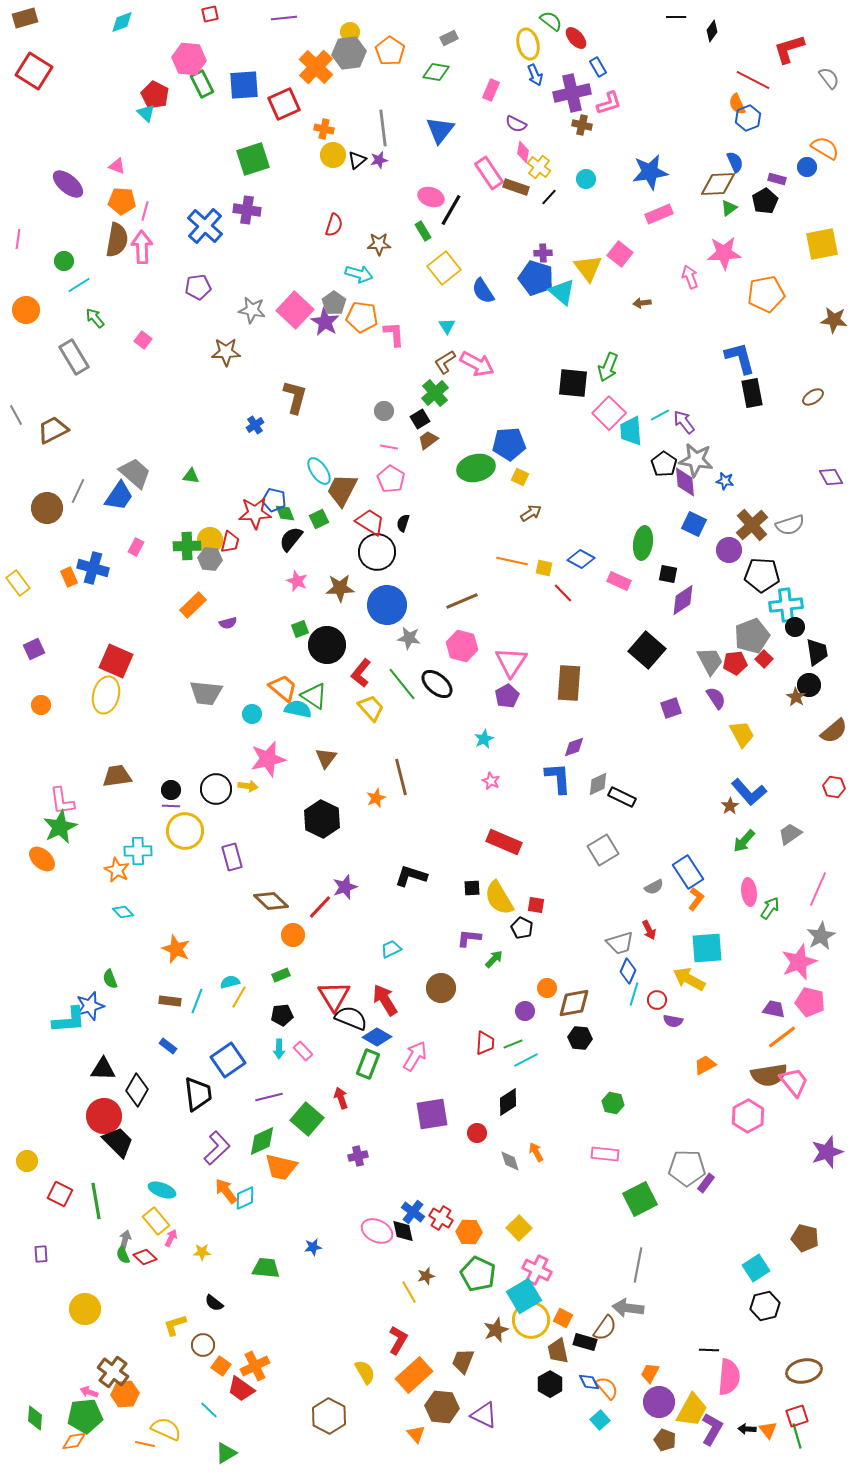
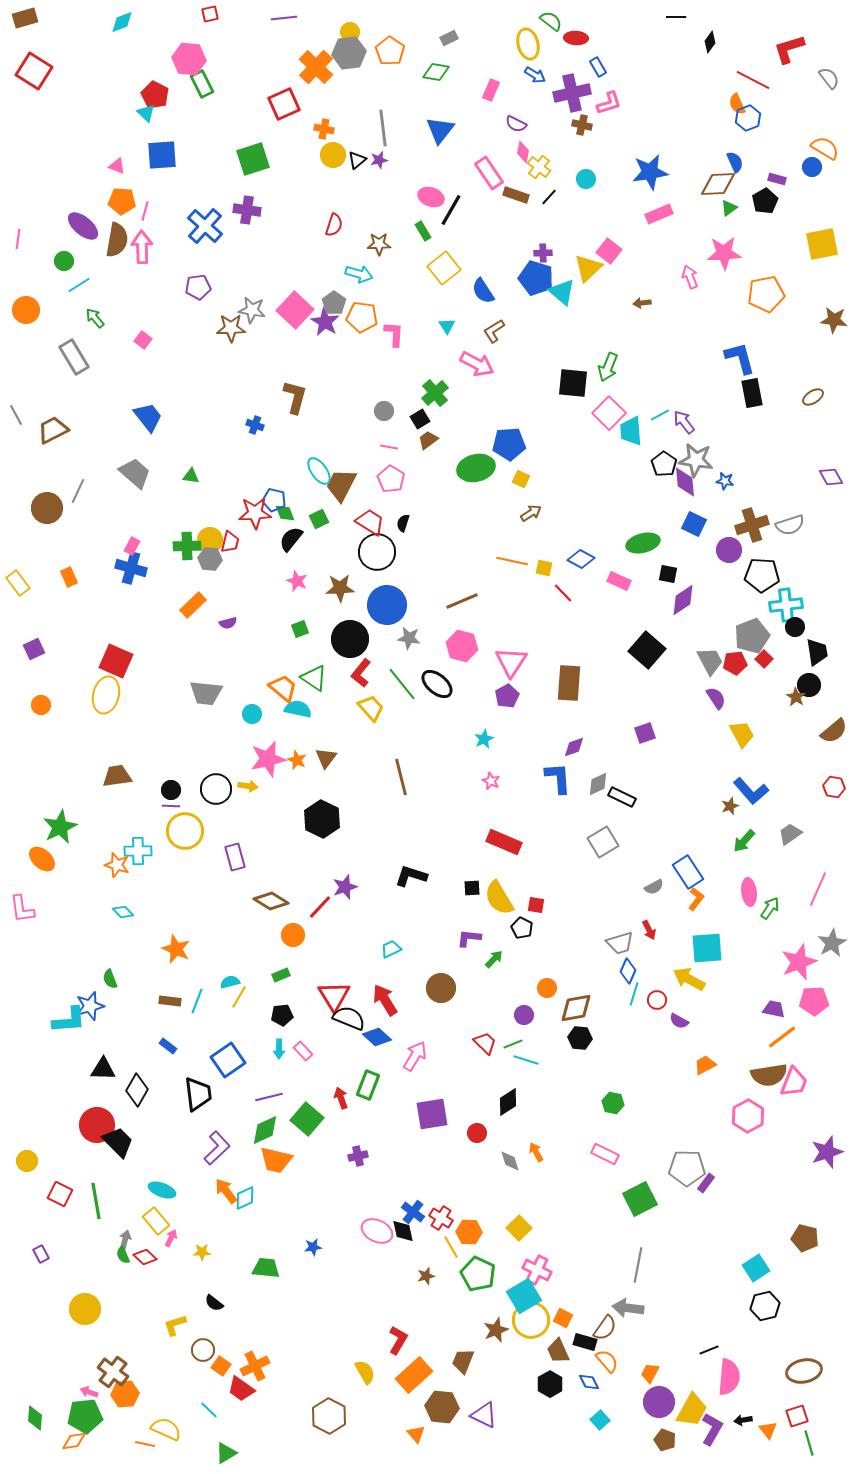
black diamond at (712, 31): moved 2 px left, 11 px down
red ellipse at (576, 38): rotated 45 degrees counterclockwise
blue arrow at (535, 75): rotated 35 degrees counterclockwise
blue square at (244, 85): moved 82 px left, 70 px down
blue circle at (807, 167): moved 5 px right
purple ellipse at (68, 184): moved 15 px right, 42 px down
brown rectangle at (516, 187): moved 8 px down
pink square at (620, 254): moved 11 px left, 3 px up
yellow triangle at (588, 268): rotated 24 degrees clockwise
pink L-shape at (394, 334): rotated 8 degrees clockwise
brown star at (226, 352): moved 5 px right, 24 px up
brown L-shape at (445, 362): moved 49 px right, 31 px up
blue cross at (255, 425): rotated 36 degrees counterclockwise
yellow square at (520, 477): moved 1 px right, 2 px down
brown trapezoid at (342, 490): moved 1 px left, 5 px up
blue trapezoid at (119, 496): moved 29 px right, 79 px up; rotated 72 degrees counterclockwise
brown cross at (752, 525): rotated 24 degrees clockwise
green ellipse at (643, 543): rotated 68 degrees clockwise
pink rectangle at (136, 547): moved 4 px left, 1 px up
blue cross at (93, 568): moved 38 px right
black circle at (327, 645): moved 23 px right, 6 px up
green triangle at (314, 696): moved 18 px up
purple square at (671, 708): moved 26 px left, 25 px down
blue L-shape at (749, 792): moved 2 px right, 1 px up
orange star at (376, 798): moved 79 px left, 38 px up; rotated 24 degrees counterclockwise
pink L-shape at (62, 801): moved 40 px left, 108 px down
brown star at (730, 806): rotated 12 degrees clockwise
gray square at (603, 850): moved 8 px up
purple rectangle at (232, 857): moved 3 px right
orange star at (117, 870): moved 5 px up; rotated 10 degrees counterclockwise
brown diamond at (271, 901): rotated 12 degrees counterclockwise
gray star at (821, 936): moved 11 px right, 7 px down
pink pentagon at (810, 1002): moved 4 px right, 1 px up; rotated 16 degrees counterclockwise
brown diamond at (574, 1003): moved 2 px right, 5 px down
purple circle at (525, 1011): moved 1 px left, 4 px down
black semicircle at (351, 1018): moved 2 px left
purple semicircle at (673, 1021): moved 6 px right; rotated 18 degrees clockwise
blue diamond at (377, 1037): rotated 12 degrees clockwise
red trapezoid at (485, 1043): rotated 50 degrees counterclockwise
cyan line at (526, 1060): rotated 45 degrees clockwise
green rectangle at (368, 1064): moved 21 px down
pink trapezoid at (794, 1082): rotated 60 degrees clockwise
red circle at (104, 1116): moved 7 px left, 9 px down
green diamond at (262, 1141): moved 3 px right, 11 px up
pink rectangle at (605, 1154): rotated 20 degrees clockwise
orange trapezoid at (281, 1167): moved 5 px left, 7 px up
purple rectangle at (41, 1254): rotated 24 degrees counterclockwise
yellow line at (409, 1292): moved 42 px right, 45 px up
brown circle at (203, 1345): moved 5 px down
black line at (709, 1350): rotated 24 degrees counterclockwise
brown trapezoid at (558, 1351): rotated 12 degrees counterclockwise
orange semicircle at (607, 1388): moved 27 px up
black arrow at (747, 1429): moved 4 px left, 9 px up; rotated 12 degrees counterclockwise
green line at (797, 1436): moved 12 px right, 7 px down
